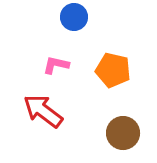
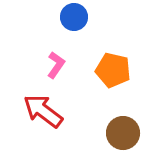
pink L-shape: rotated 112 degrees clockwise
